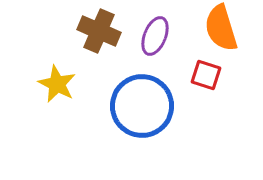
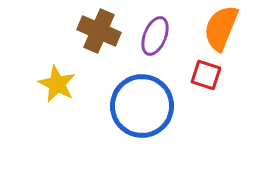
orange semicircle: rotated 39 degrees clockwise
